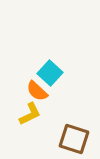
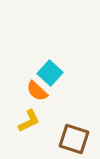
yellow L-shape: moved 1 px left, 7 px down
